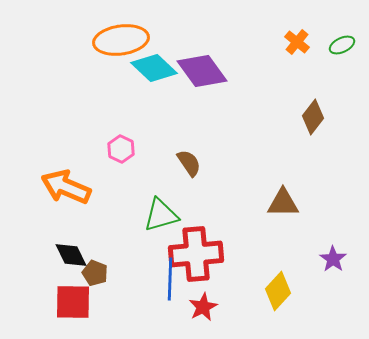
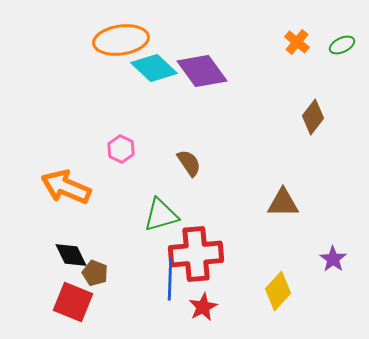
red square: rotated 21 degrees clockwise
